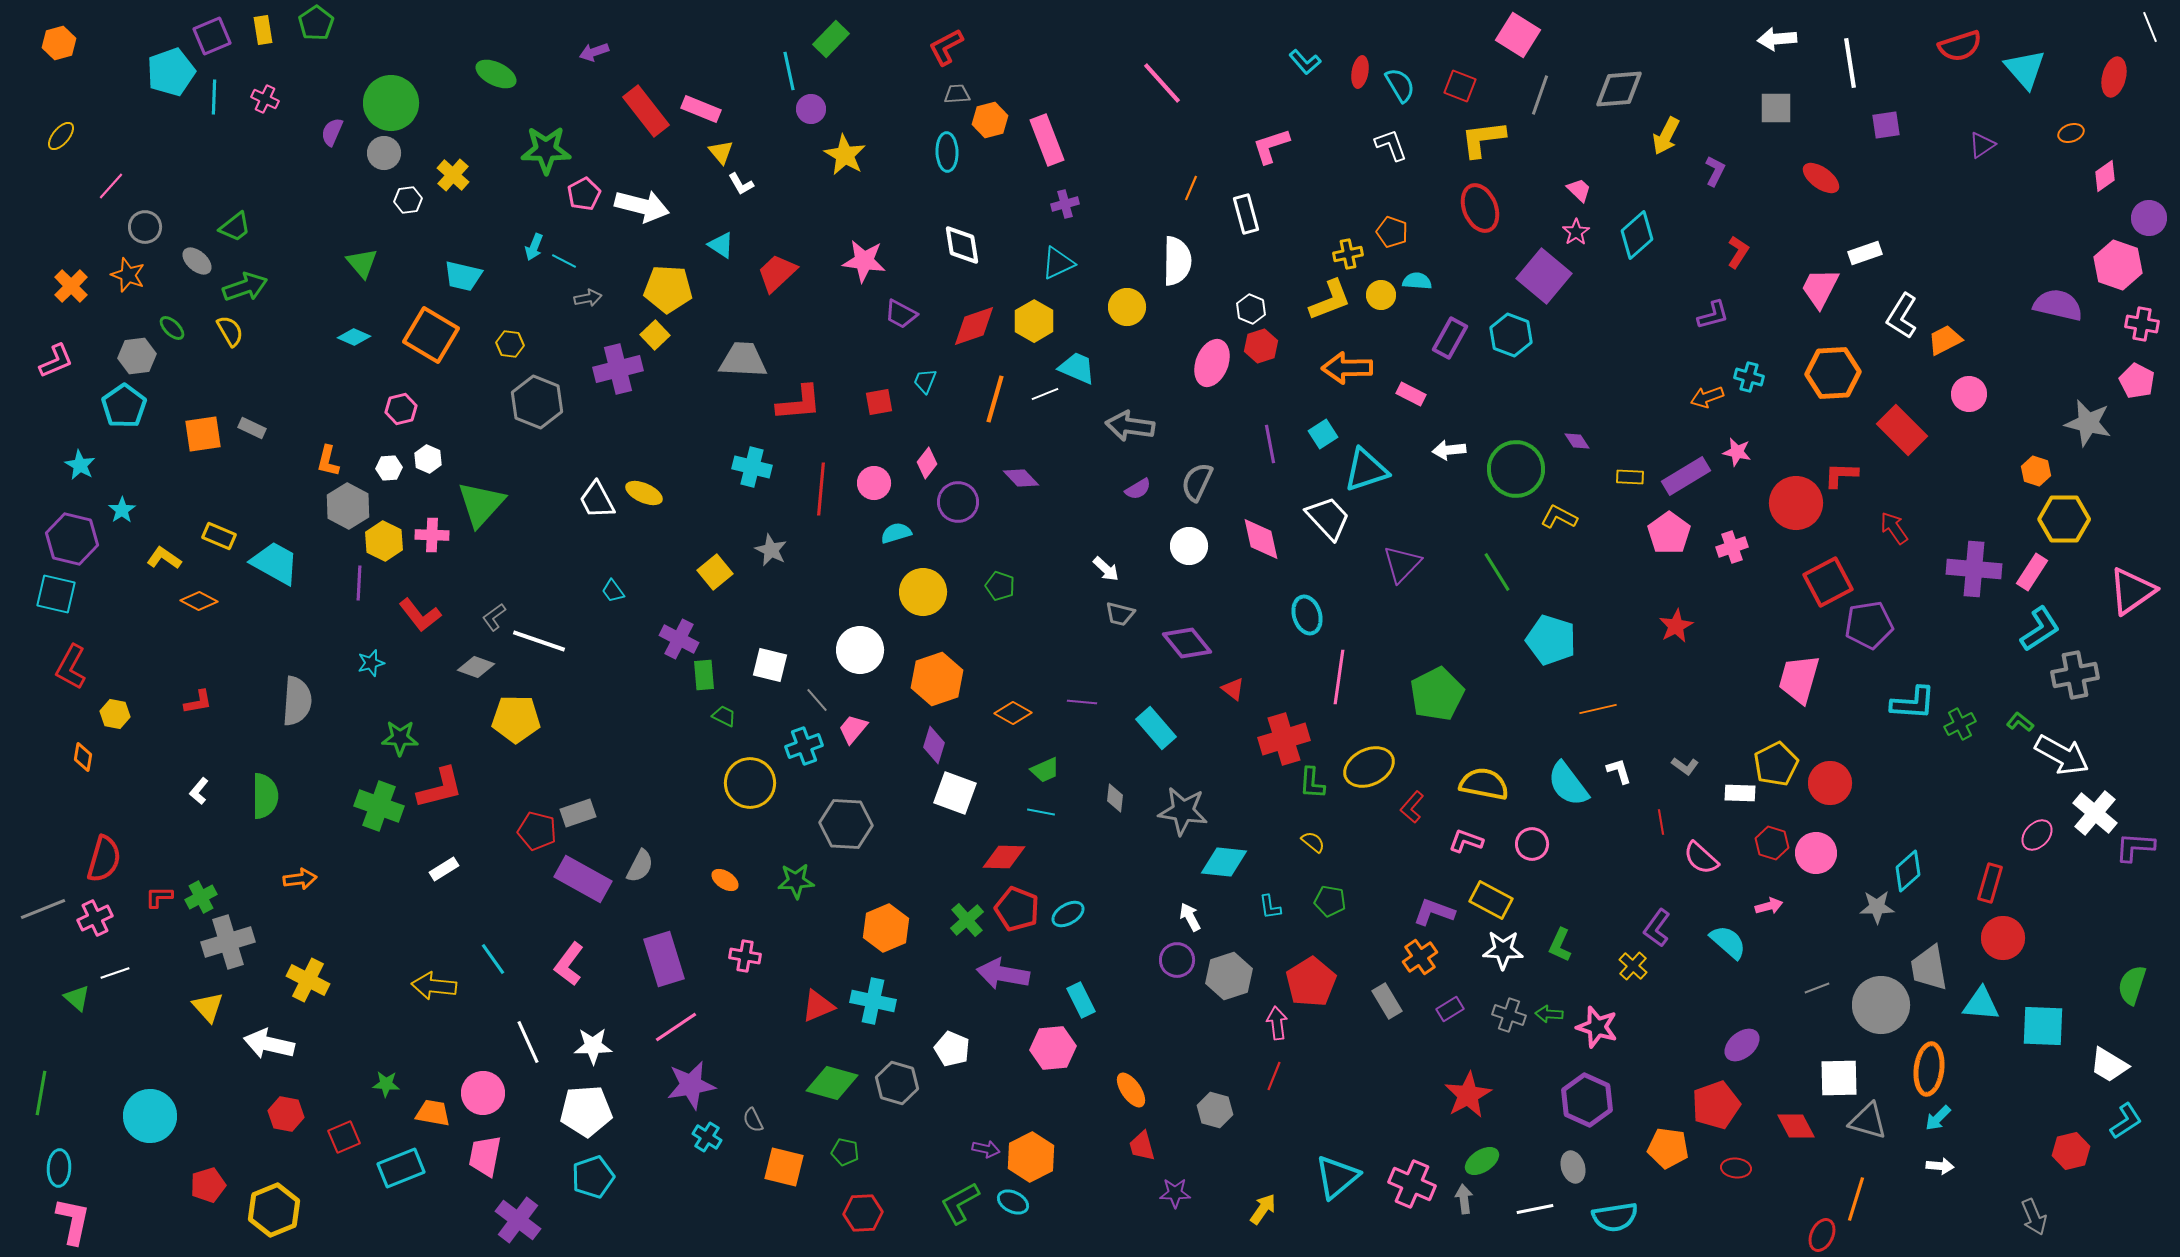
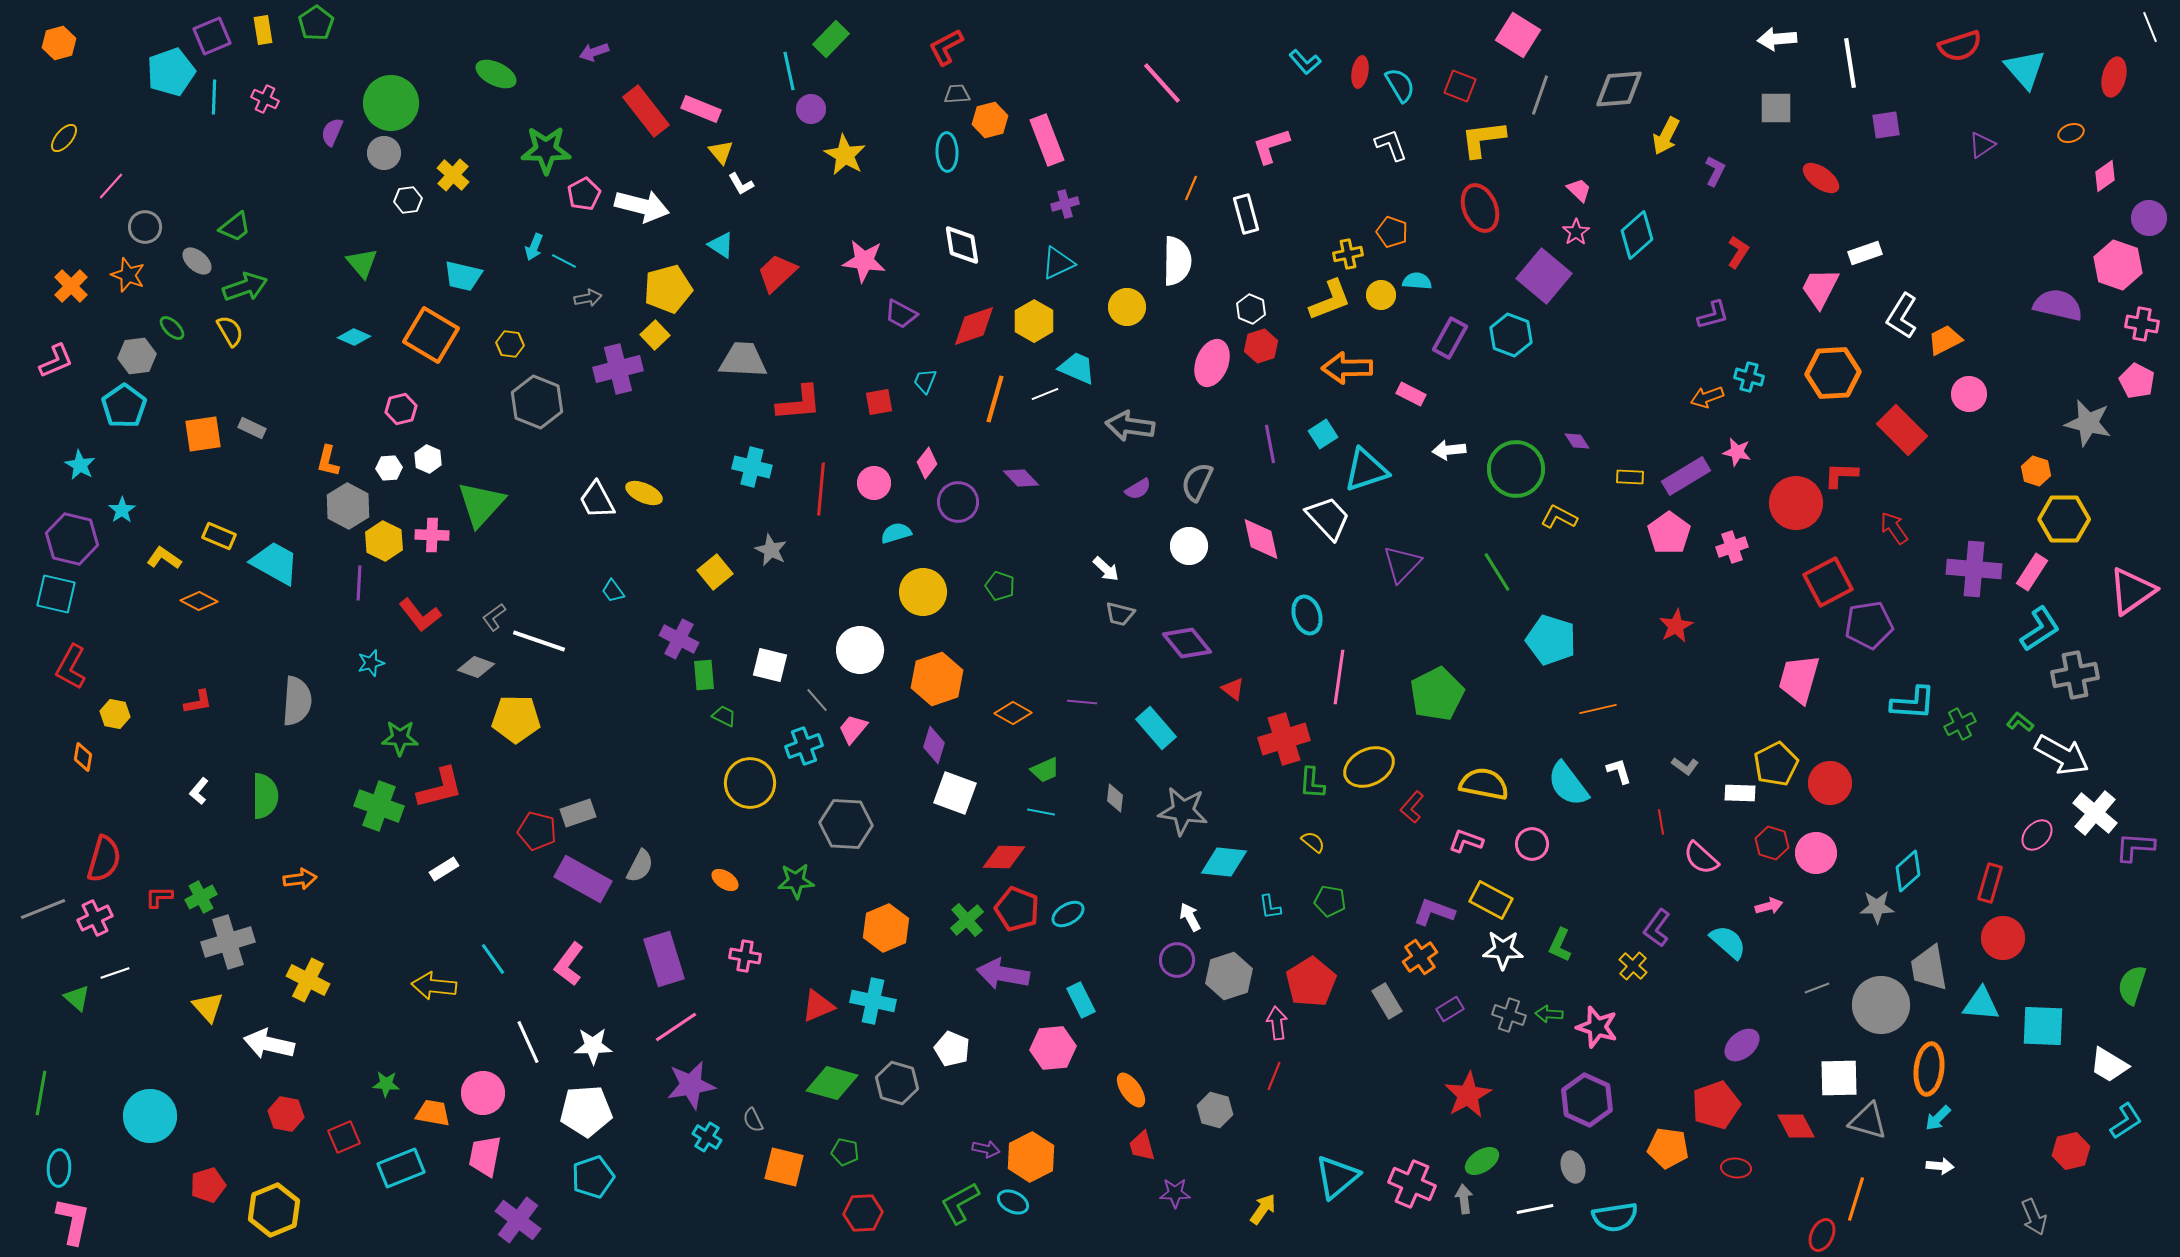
yellow ellipse at (61, 136): moved 3 px right, 2 px down
yellow pentagon at (668, 289): rotated 18 degrees counterclockwise
